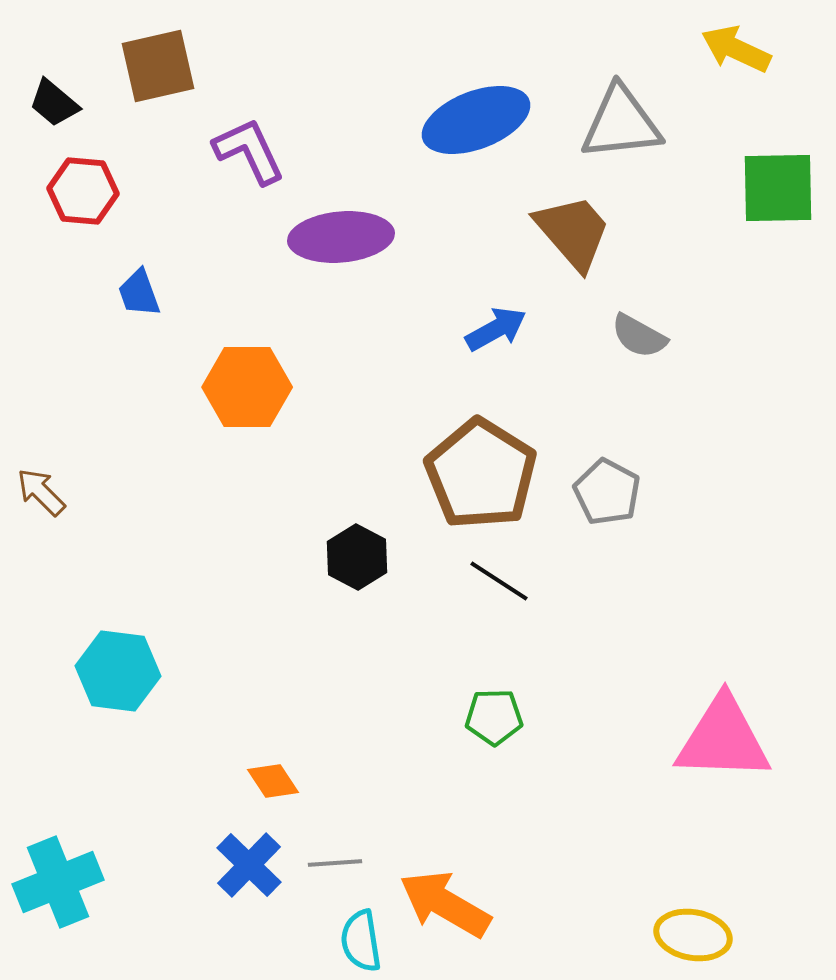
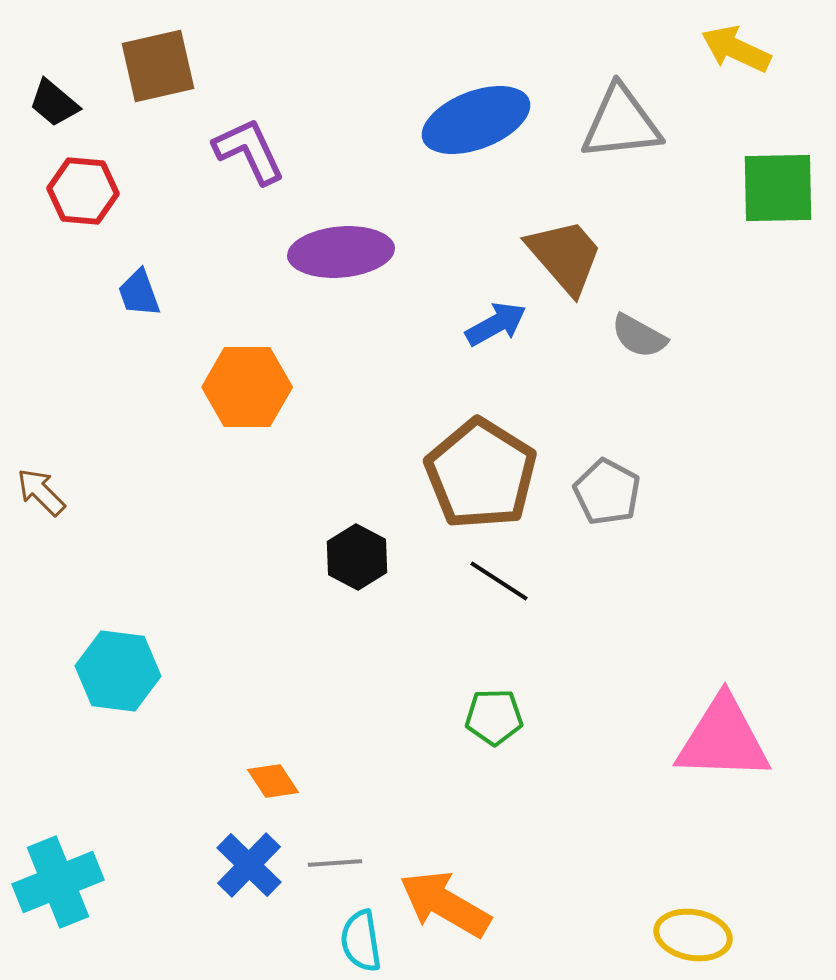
brown trapezoid: moved 8 px left, 24 px down
purple ellipse: moved 15 px down
blue arrow: moved 5 px up
